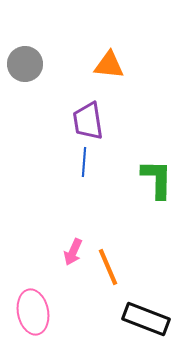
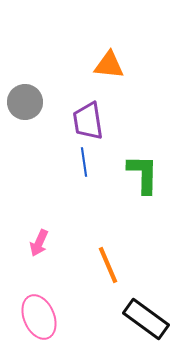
gray circle: moved 38 px down
blue line: rotated 12 degrees counterclockwise
green L-shape: moved 14 px left, 5 px up
pink arrow: moved 34 px left, 9 px up
orange line: moved 2 px up
pink ellipse: moved 6 px right, 5 px down; rotated 12 degrees counterclockwise
black rectangle: rotated 15 degrees clockwise
